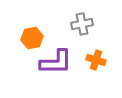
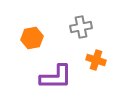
gray cross: moved 1 px left, 3 px down
purple L-shape: moved 15 px down
